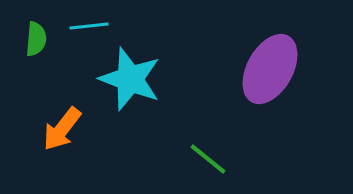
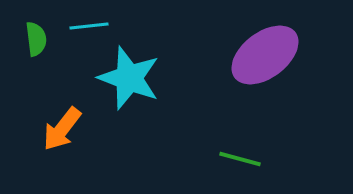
green semicircle: rotated 12 degrees counterclockwise
purple ellipse: moved 5 px left, 14 px up; rotated 24 degrees clockwise
cyan star: moved 1 px left, 1 px up
green line: moved 32 px right; rotated 24 degrees counterclockwise
